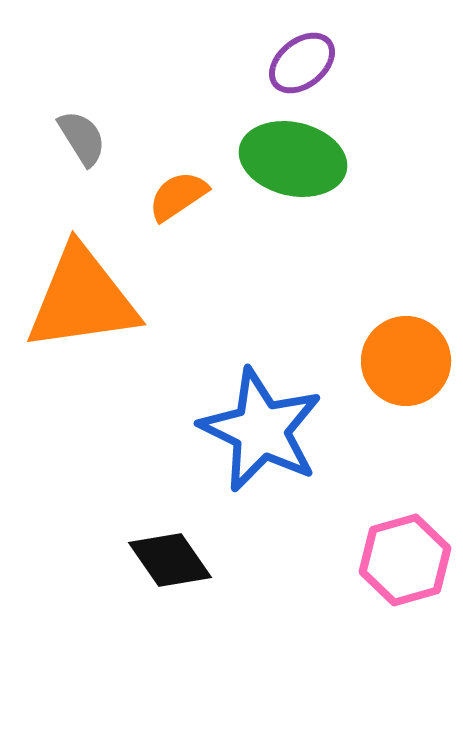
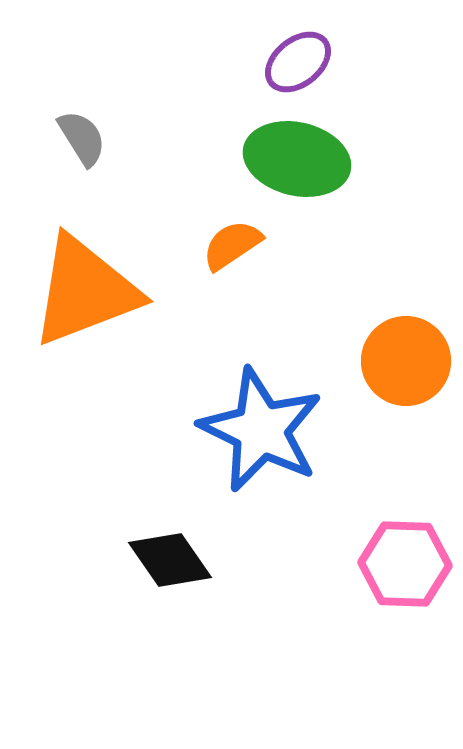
purple ellipse: moved 4 px left, 1 px up
green ellipse: moved 4 px right
orange semicircle: moved 54 px right, 49 px down
orange triangle: moved 3 px right, 8 px up; rotated 13 degrees counterclockwise
pink hexagon: moved 4 px down; rotated 18 degrees clockwise
